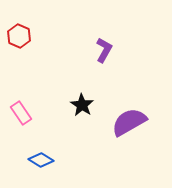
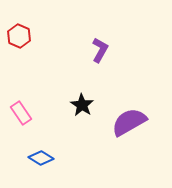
purple L-shape: moved 4 px left
blue diamond: moved 2 px up
